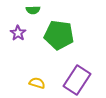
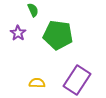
green semicircle: rotated 112 degrees counterclockwise
green pentagon: moved 1 px left
yellow semicircle: rotated 14 degrees counterclockwise
